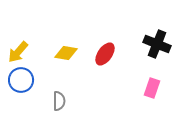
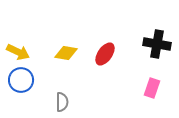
black cross: rotated 12 degrees counterclockwise
yellow arrow: rotated 105 degrees counterclockwise
gray semicircle: moved 3 px right, 1 px down
